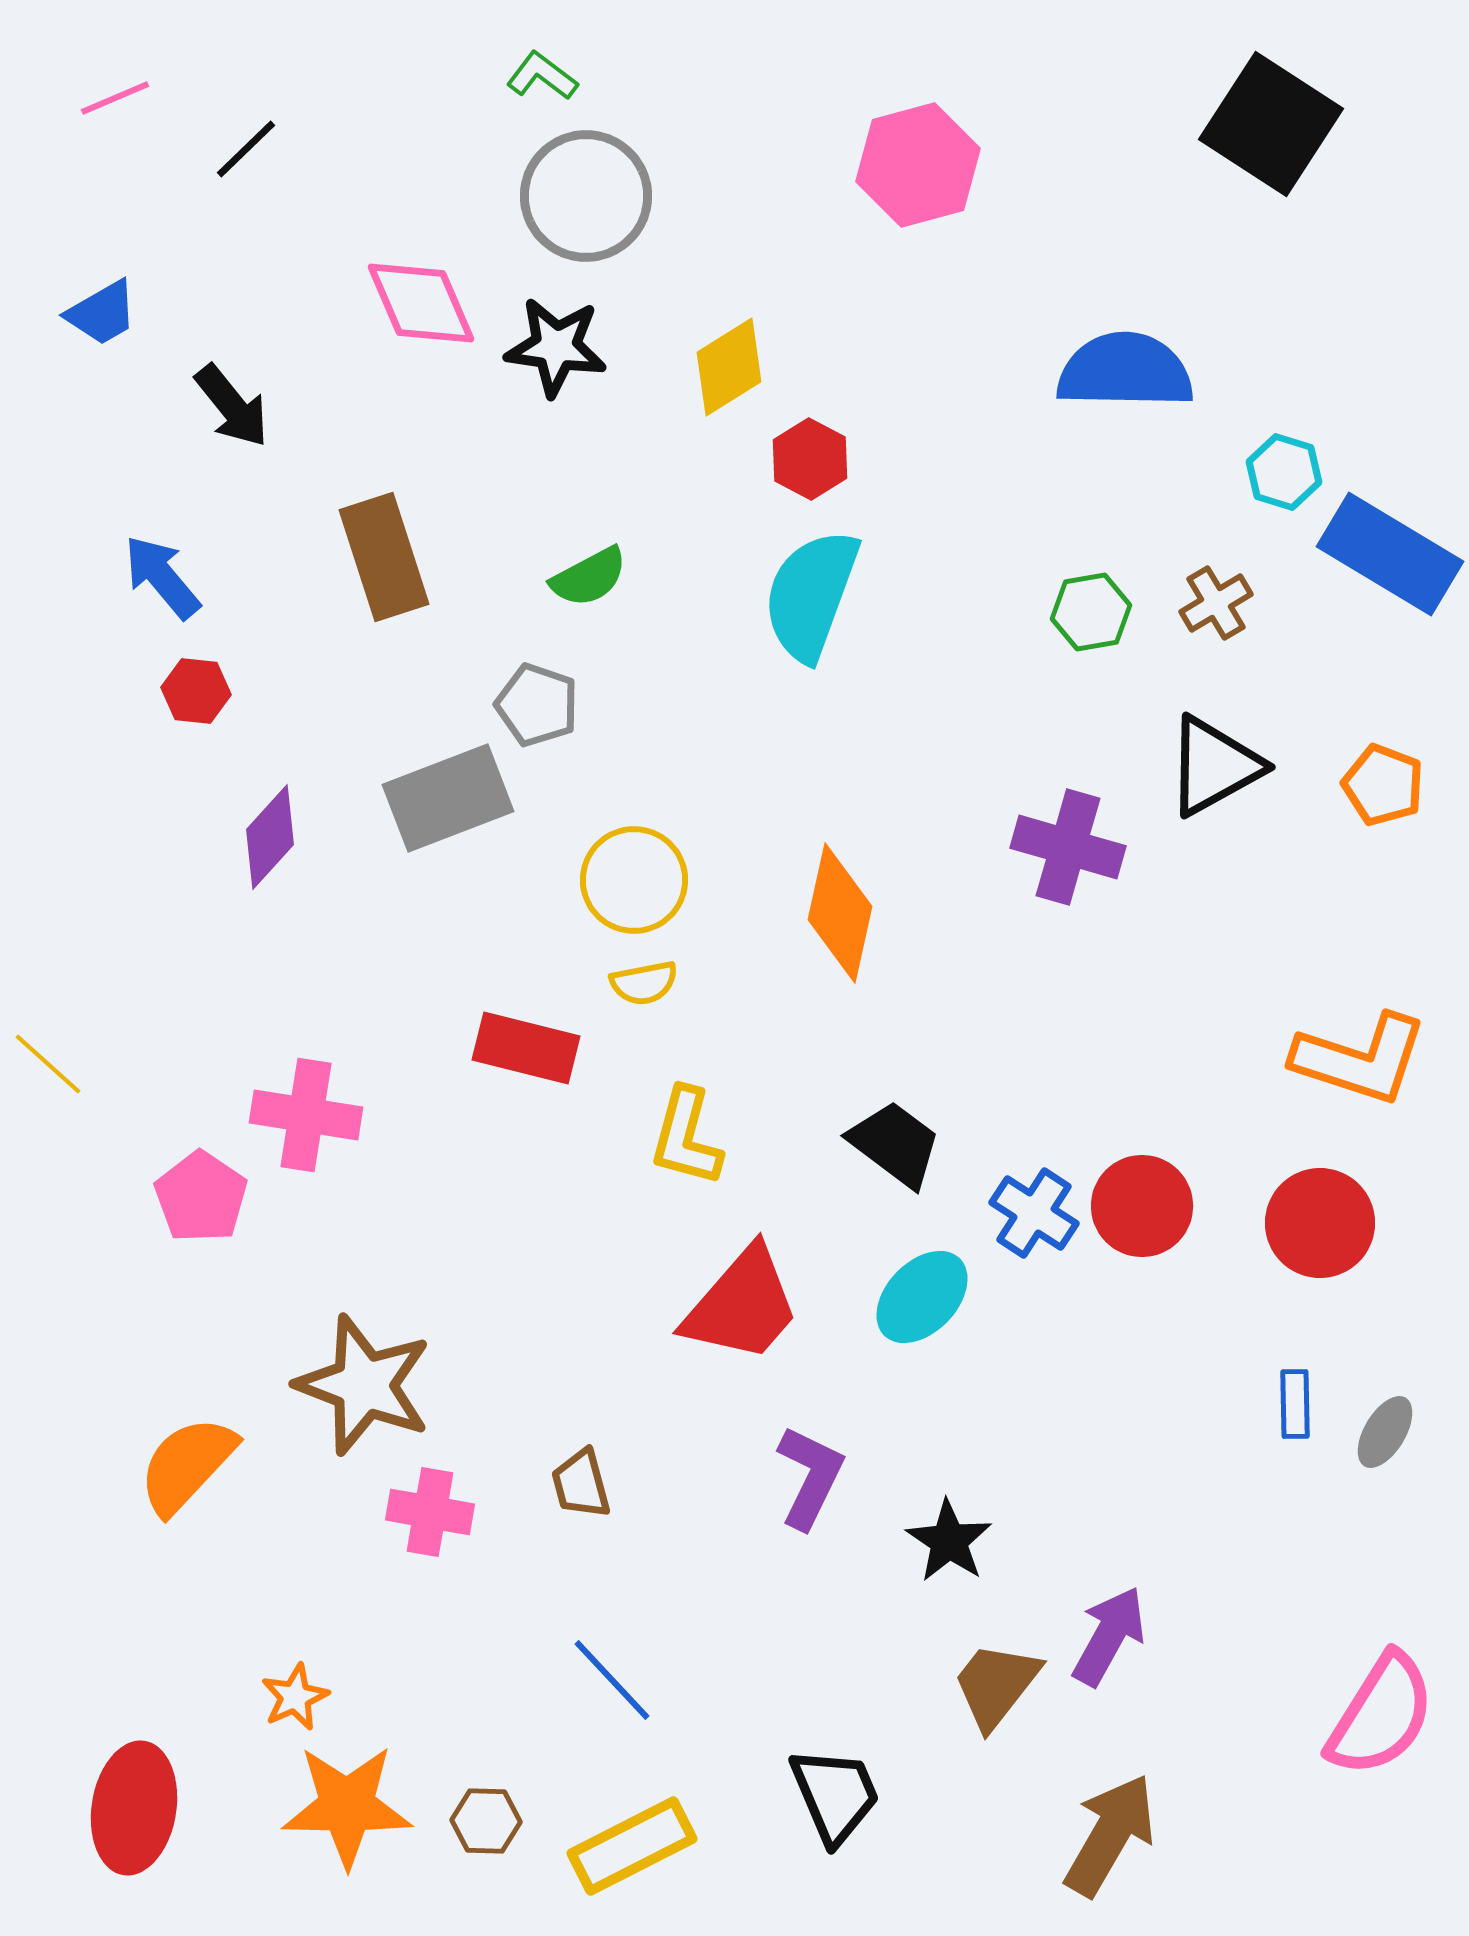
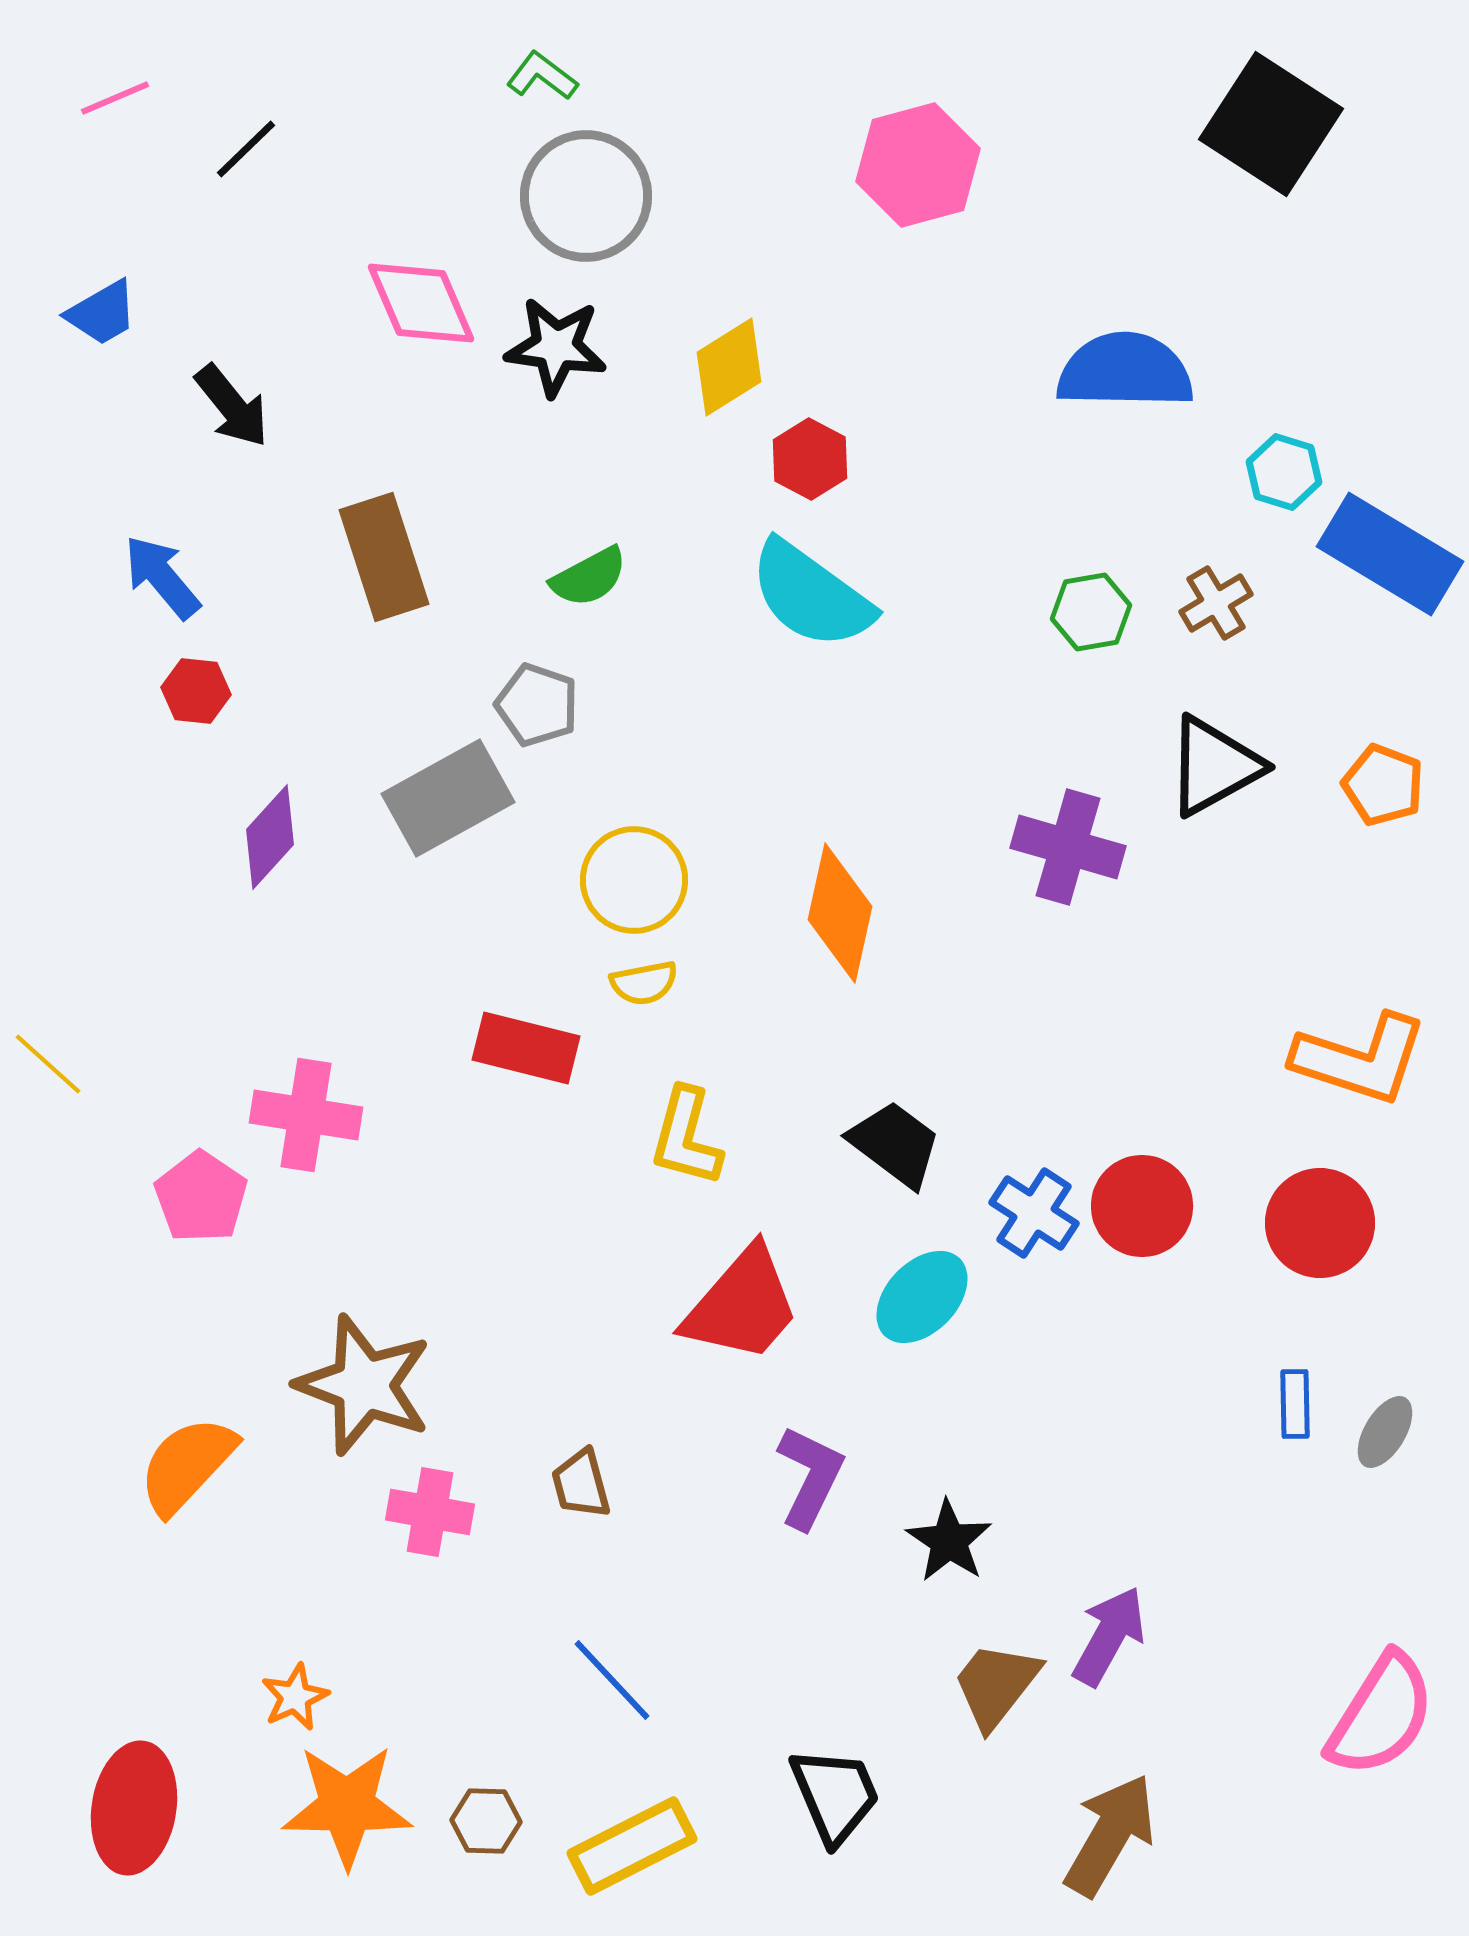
cyan semicircle at (811, 595): rotated 74 degrees counterclockwise
gray rectangle at (448, 798): rotated 8 degrees counterclockwise
